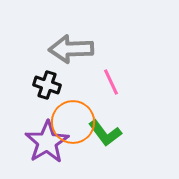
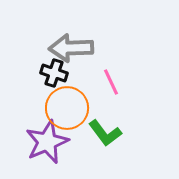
gray arrow: moved 1 px up
black cross: moved 7 px right, 12 px up
orange circle: moved 6 px left, 14 px up
purple star: rotated 9 degrees clockwise
